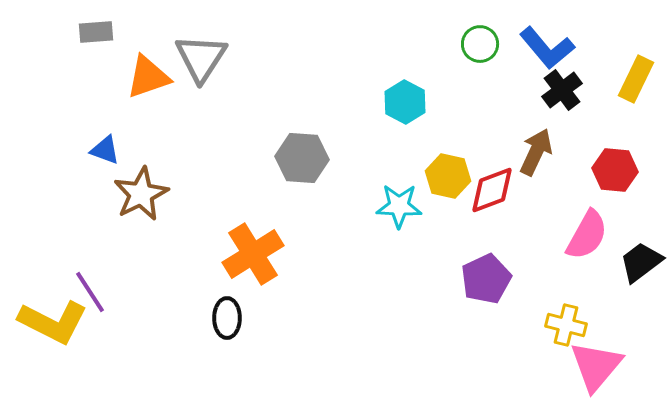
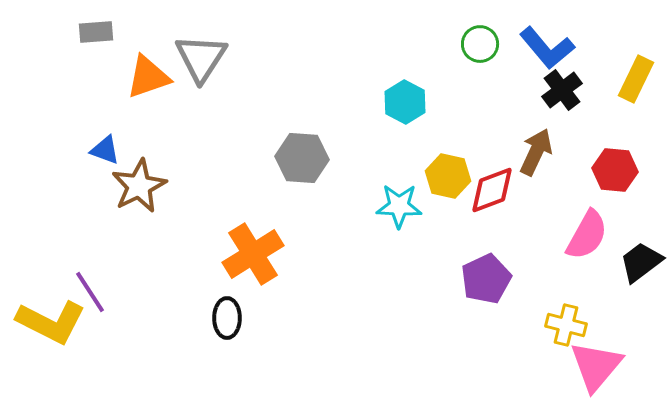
brown star: moved 2 px left, 8 px up
yellow L-shape: moved 2 px left
